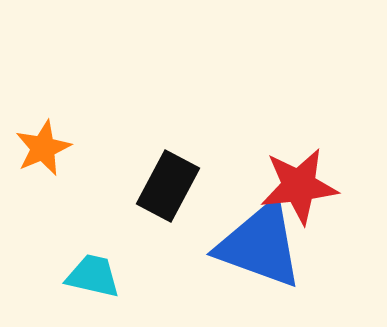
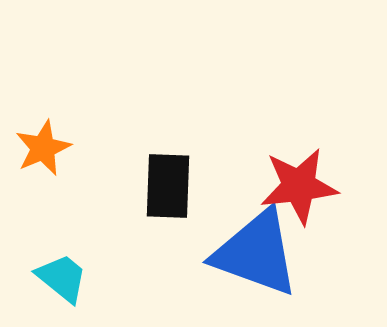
black rectangle: rotated 26 degrees counterclockwise
blue triangle: moved 4 px left, 8 px down
cyan trapezoid: moved 31 px left, 2 px down; rotated 26 degrees clockwise
